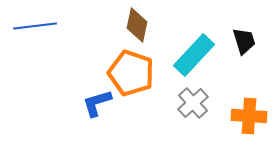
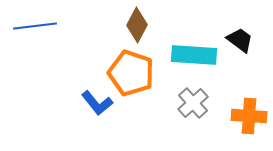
brown diamond: rotated 16 degrees clockwise
black trapezoid: moved 4 px left, 1 px up; rotated 36 degrees counterclockwise
cyan rectangle: rotated 51 degrees clockwise
blue L-shape: rotated 112 degrees counterclockwise
